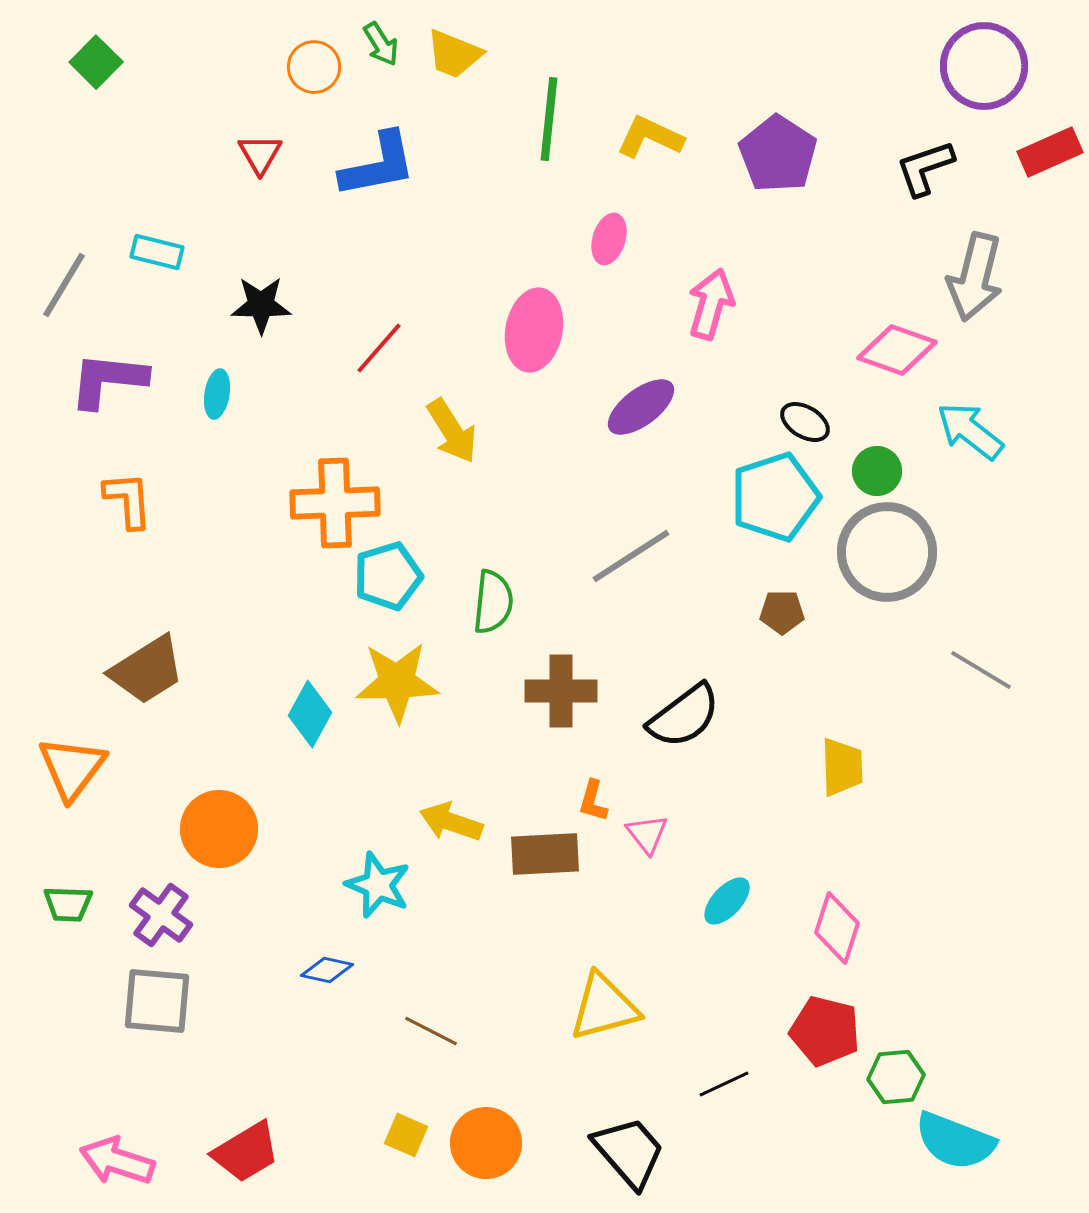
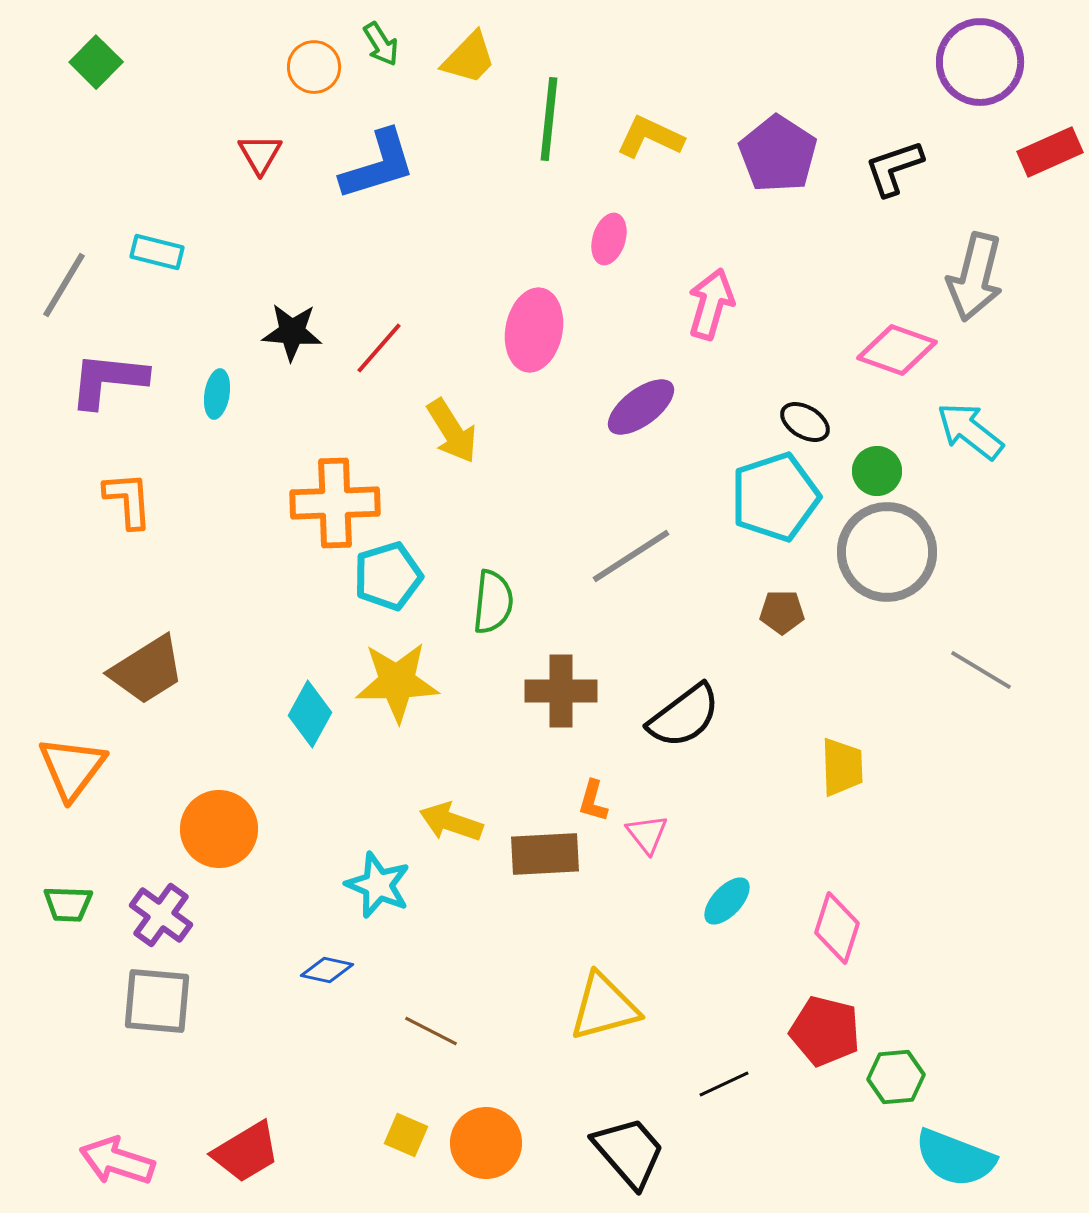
yellow trapezoid at (454, 54): moved 15 px right, 4 px down; rotated 68 degrees counterclockwise
purple circle at (984, 66): moved 4 px left, 4 px up
blue L-shape at (378, 165): rotated 6 degrees counterclockwise
black L-shape at (925, 168): moved 31 px left
black star at (261, 305): moved 31 px right, 27 px down; rotated 4 degrees clockwise
cyan semicircle at (955, 1141): moved 17 px down
